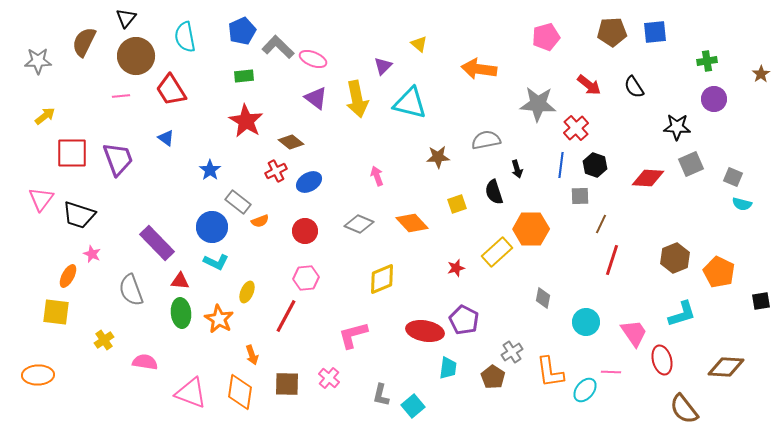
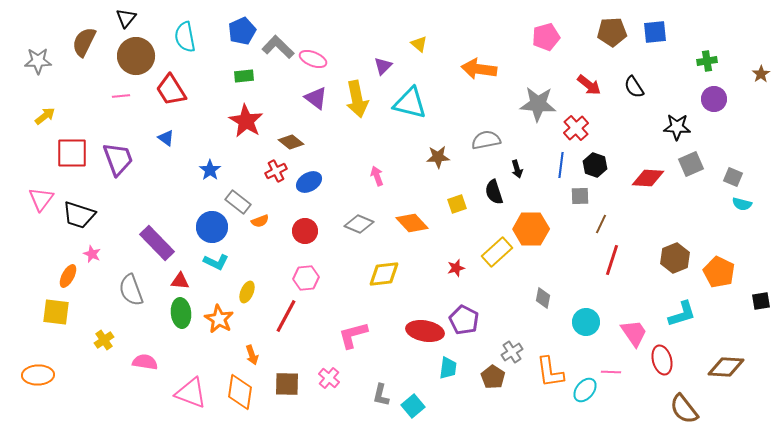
yellow diamond at (382, 279): moved 2 px right, 5 px up; rotated 16 degrees clockwise
